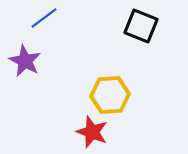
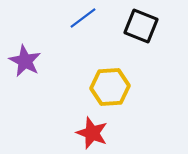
blue line: moved 39 px right
yellow hexagon: moved 8 px up
red star: moved 1 px down
